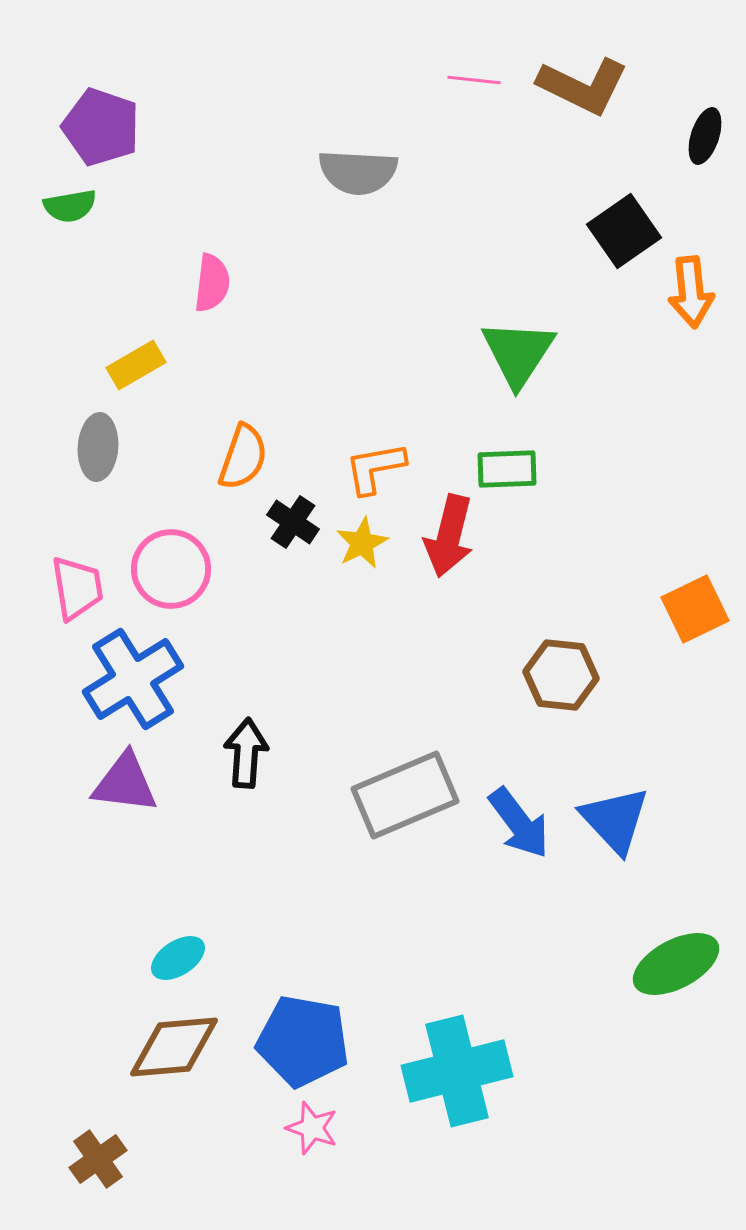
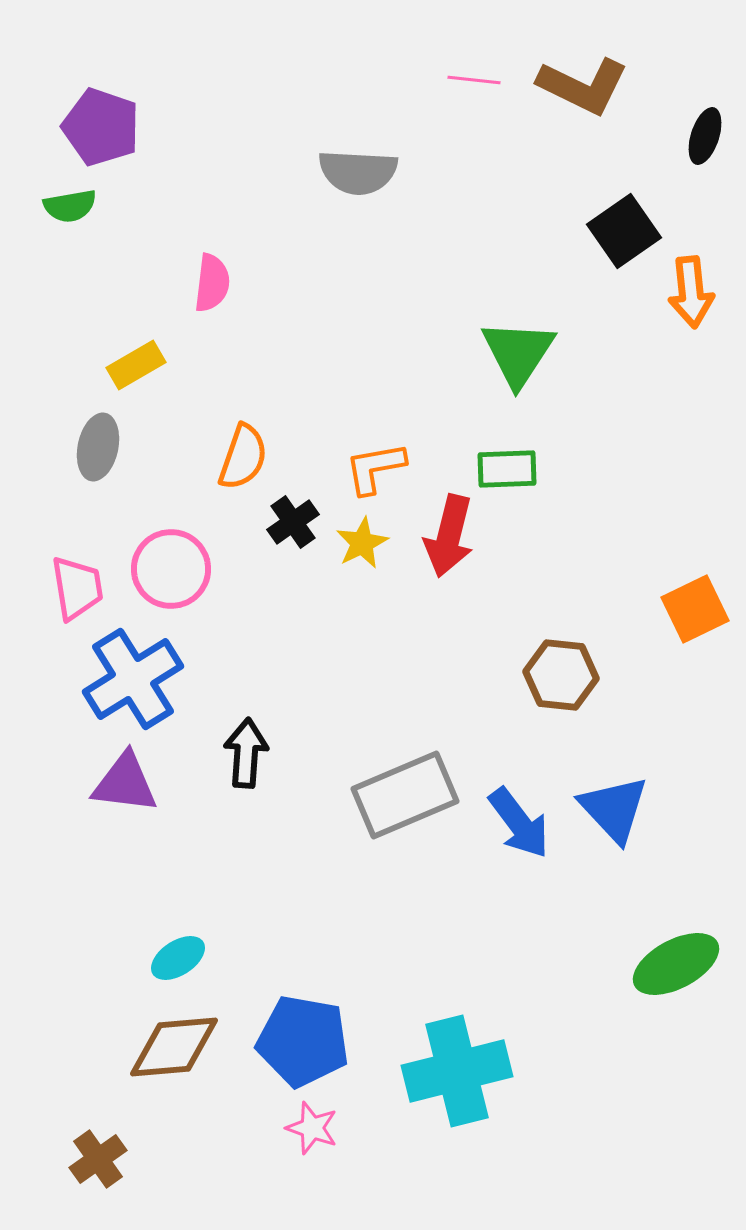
gray ellipse: rotated 8 degrees clockwise
black cross: rotated 21 degrees clockwise
blue triangle: moved 1 px left, 11 px up
